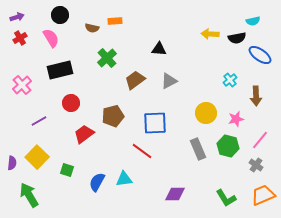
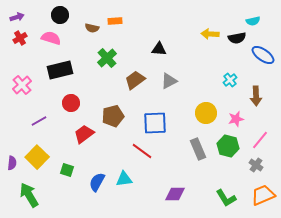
pink semicircle: rotated 42 degrees counterclockwise
blue ellipse: moved 3 px right
